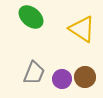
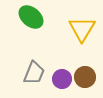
yellow triangle: rotated 28 degrees clockwise
